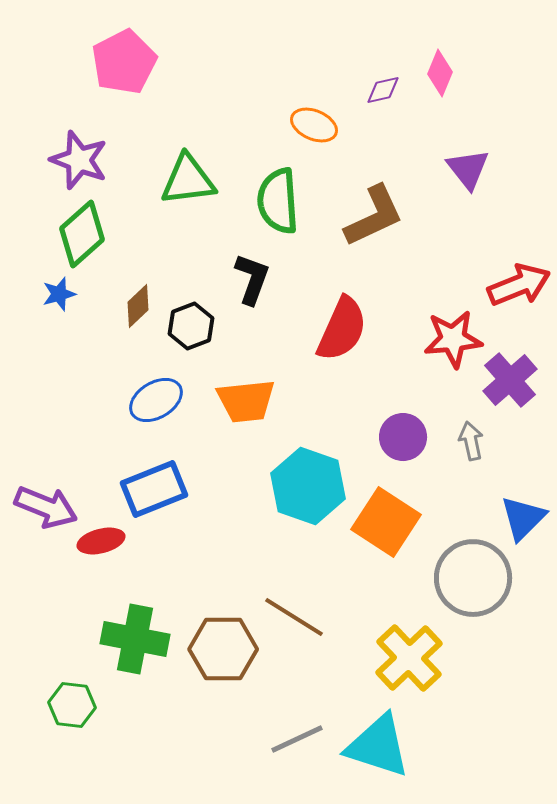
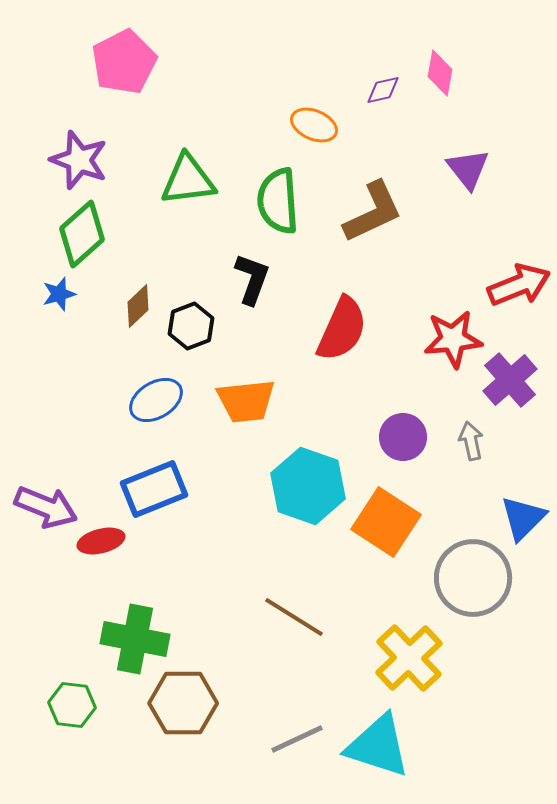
pink diamond: rotated 12 degrees counterclockwise
brown L-shape: moved 1 px left, 4 px up
brown hexagon: moved 40 px left, 54 px down
